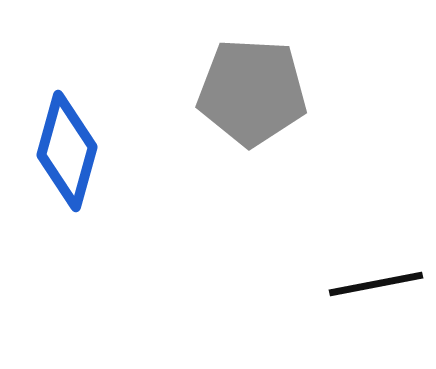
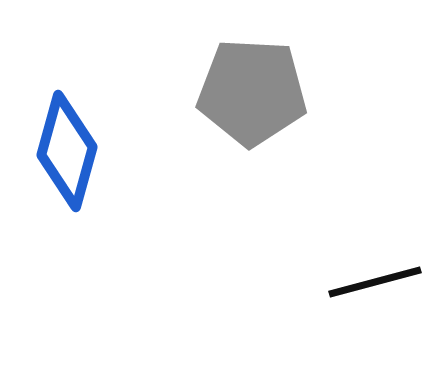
black line: moved 1 px left, 2 px up; rotated 4 degrees counterclockwise
